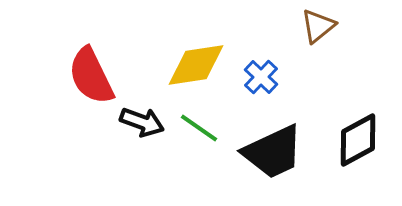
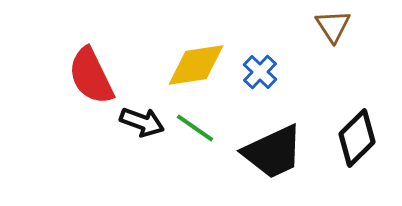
brown triangle: moved 15 px right; rotated 24 degrees counterclockwise
blue cross: moved 1 px left, 5 px up
green line: moved 4 px left
black diamond: moved 1 px left, 2 px up; rotated 16 degrees counterclockwise
